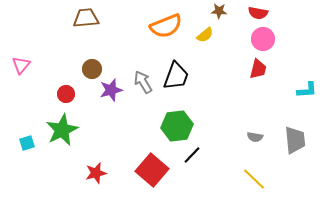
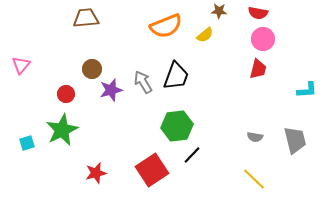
gray trapezoid: rotated 8 degrees counterclockwise
red square: rotated 16 degrees clockwise
